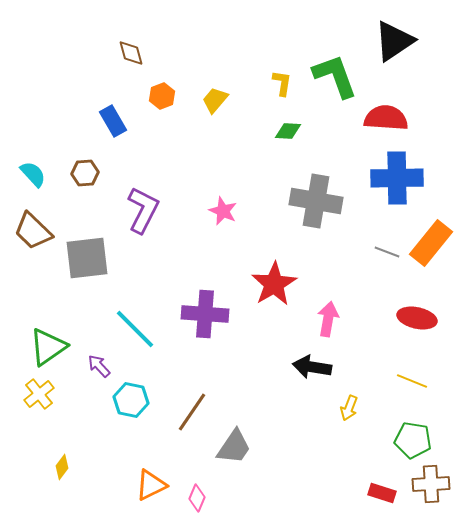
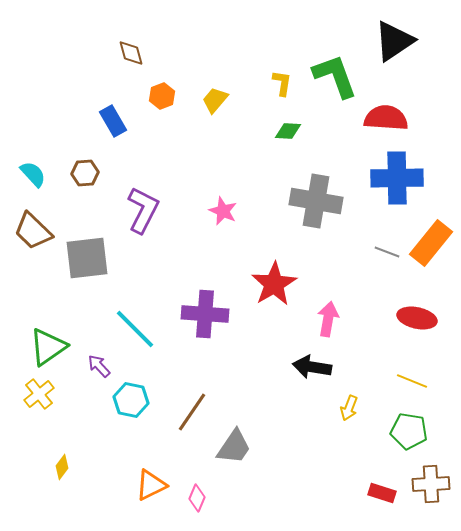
green pentagon: moved 4 px left, 9 px up
